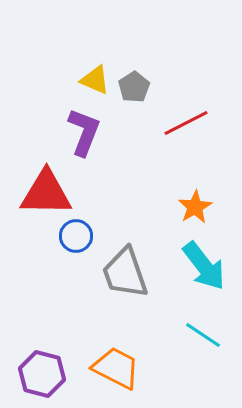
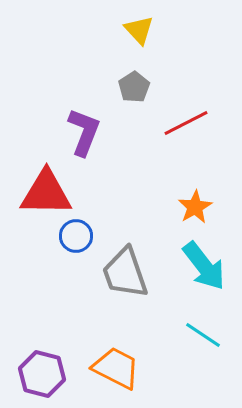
yellow triangle: moved 44 px right, 50 px up; rotated 24 degrees clockwise
